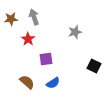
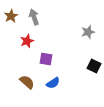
brown star: moved 3 px up; rotated 24 degrees counterclockwise
gray star: moved 13 px right
red star: moved 1 px left, 2 px down; rotated 16 degrees clockwise
purple square: rotated 16 degrees clockwise
